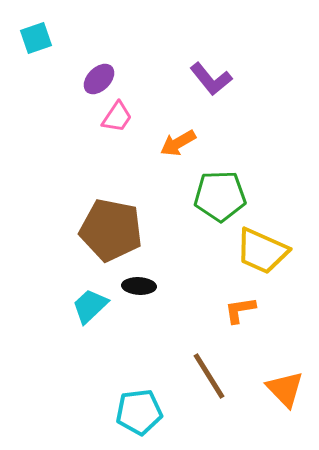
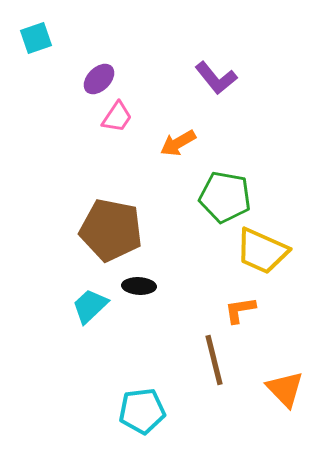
purple L-shape: moved 5 px right, 1 px up
green pentagon: moved 5 px right, 1 px down; rotated 12 degrees clockwise
brown line: moved 5 px right, 16 px up; rotated 18 degrees clockwise
cyan pentagon: moved 3 px right, 1 px up
